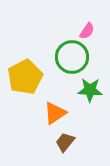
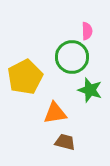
pink semicircle: rotated 36 degrees counterclockwise
green star: rotated 15 degrees clockwise
orange triangle: rotated 25 degrees clockwise
brown trapezoid: rotated 65 degrees clockwise
